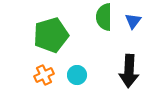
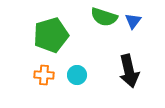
green semicircle: rotated 72 degrees counterclockwise
black arrow: rotated 16 degrees counterclockwise
orange cross: rotated 30 degrees clockwise
